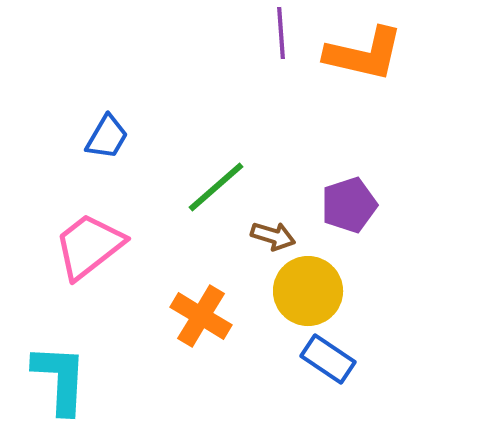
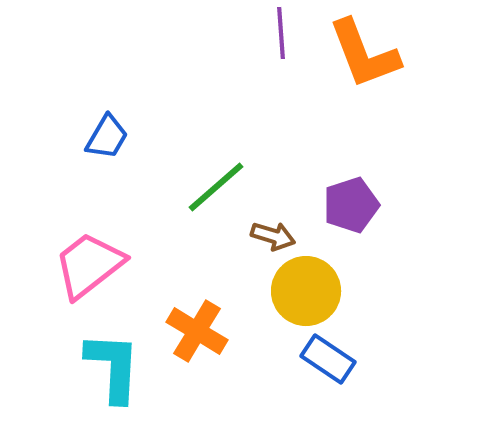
orange L-shape: rotated 56 degrees clockwise
purple pentagon: moved 2 px right
pink trapezoid: moved 19 px down
yellow circle: moved 2 px left
orange cross: moved 4 px left, 15 px down
cyan L-shape: moved 53 px right, 12 px up
